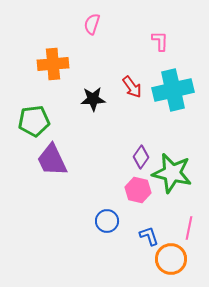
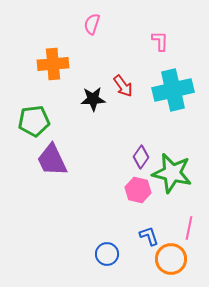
red arrow: moved 9 px left, 1 px up
blue circle: moved 33 px down
